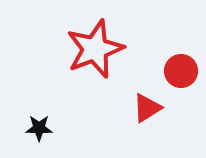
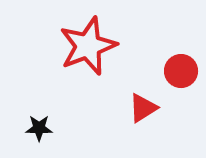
red star: moved 7 px left, 3 px up
red triangle: moved 4 px left
